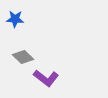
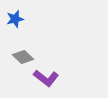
blue star: rotated 18 degrees counterclockwise
